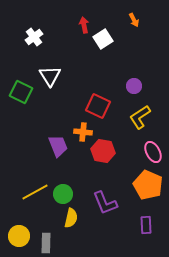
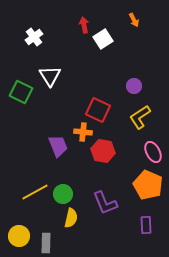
red square: moved 4 px down
